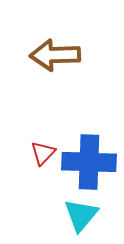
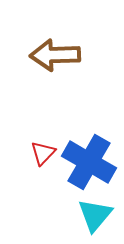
blue cross: rotated 28 degrees clockwise
cyan triangle: moved 14 px right
